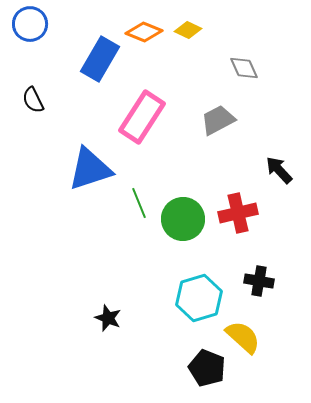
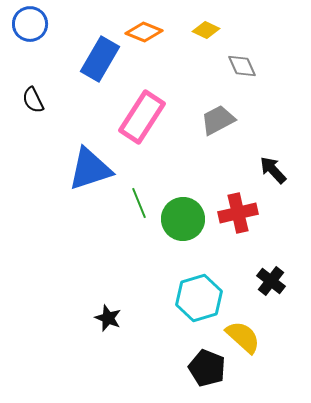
yellow diamond: moved 18 px right
gray diamond: moved 2 px left, 2 px up
black arrow: moved 6 px left
black cross: moved 12 px right; rotated 28 degrees clockwise
